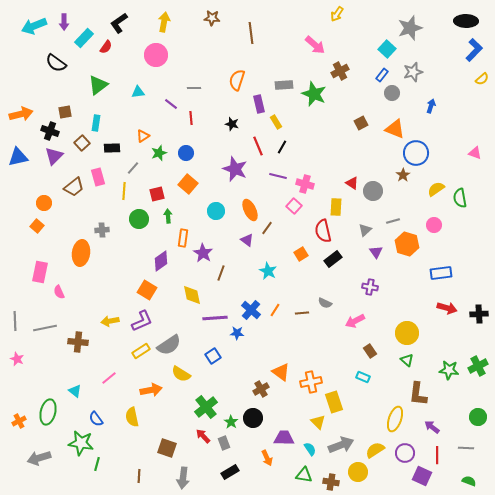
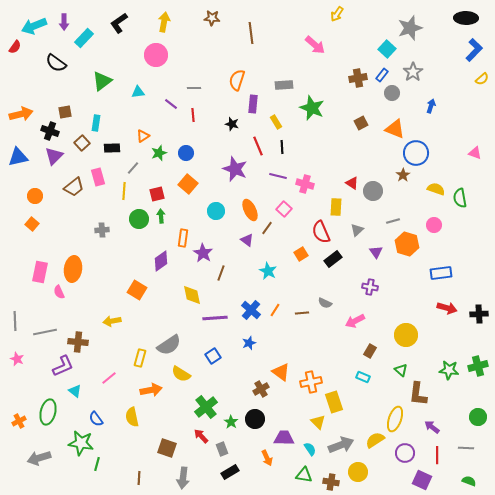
black ellipse at (466, 21): moved 3 px up
red semicircle at (106, 47): moved 91 px left
brown cross at (340, 71): moved 18 px right, 7 px down; rotated 18 degrees clockwise
gray star at (413, 72): rotated 18 degrees counterclockwise
green triangle at (98, 85): moved 4 px right, 4 px up
green star at (314, 94): moved 2 px left, 14 px down
purple rectangle at (259, 104): moved 6 px left; rotated 18 degrees clockwise
red line at (191, 118): moved 2 px right, 3 px up
black line at (282, 147): rotated 32 degrees counterclockwise
yellow semicircle at (436, 189): rotated 54 degrees clockwise
orange circle at (44, 203): moved 9 px left, 7 px up
pink square at (294, 206): moved 10 px left, 3 px down
green arrow at (168, 216): moved 7 px left
orange square at (37, 226): moved 5 px left, 2 px up
gray triangle at (365, 230): moved 8 px left
red semicircle at (323, 231): moved 2 px left, 1 px down; rotated 10 degrees counterclockwise
orange ellipse at (81, 253): moved 8 px left, 16 px down
orange square at (147, 290): moved 10 px left
yellow arrow at (110, 321): moved 2 px right
purple L-shape at (142, 321): moved 79 px left, 45 px down
gray line at (45, 328): moved 4 px down
blue star at (237, 333): moved 12 px right, 10 px down; rotated 24 degrees counterclockwise
yellow circle at (407, 333): moved 1 px left, 2 px down
yellow rectangle at (141, 351): moved 1 px left, 7 px down; rotated 42 degrees counterclockwise
brown rectangle at (370, 351): rotated 64 degrees clockwise
green triangle at (407, 360): moved 6 px left, 10 px down
green cross at (478, 366): rotated 12 degrees clockwise
black circle at (253, 418): moved 2 px right, 1 px down
red arrow at (203, 436): moved 2 px left
gray rectangle at (224, 443): moved 2 px left, 6 px down
yellow semicircle at (375, 450): moved 10 px up
brown line at (139, 476): moved 2 px down
purple square at (422, 476): moved 4 px down
